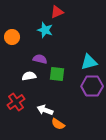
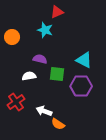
cyan triangle: moved 5 px left, 2 px up; rotated 42 degrees clockwise
purple hexagon: moved 11 px left
white arrow: moved 1 px left, 1 px down
